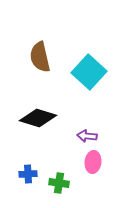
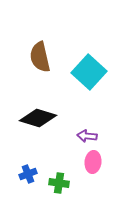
blue cross: rotated 18 degrees counterclockwise
